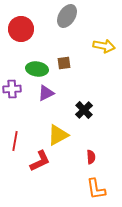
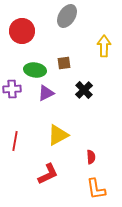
red circle: moved 1 px right, 2 px down
yellow arrow: rotated 100 degrees counterclockwise
green ellipse: moved 2 px left, 1 px down
black cross: moved 20 px up
red L-shape: moved 8 px right, 13 px down
